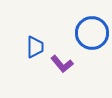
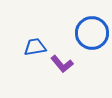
blue trapezoid: rotated 100 degrees counterclockwise
